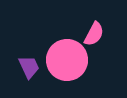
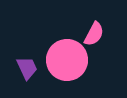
purple trapezoid: moved 2 px left, 1 px down
